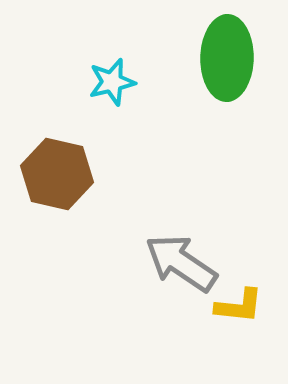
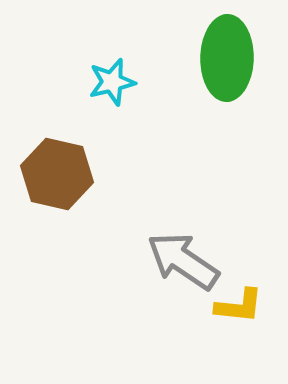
gray arrow: moved 2 px right, 2 px up
